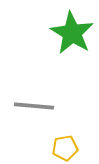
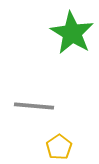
yellow pentagon: moved 6 px left, 1 px up; rotated 25 degrees counterclockwise
